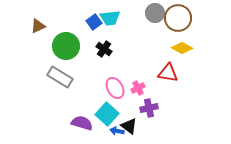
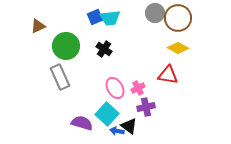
blue square: moved 1 px right, 5 px up; rotated 14 degrees clockwise
yellow diamond: moved 4 px left
red triangle: moved 2 px down
gray rectangle: rotated 35 degrees clockwise
purple cross: moved 3 px left, 1 px up
